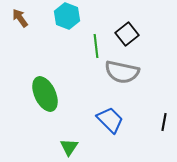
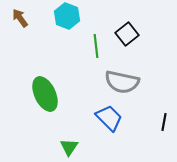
gray semicircle: moved 10 px down
blue trapezoid: moved 1 px left, 2 px up
